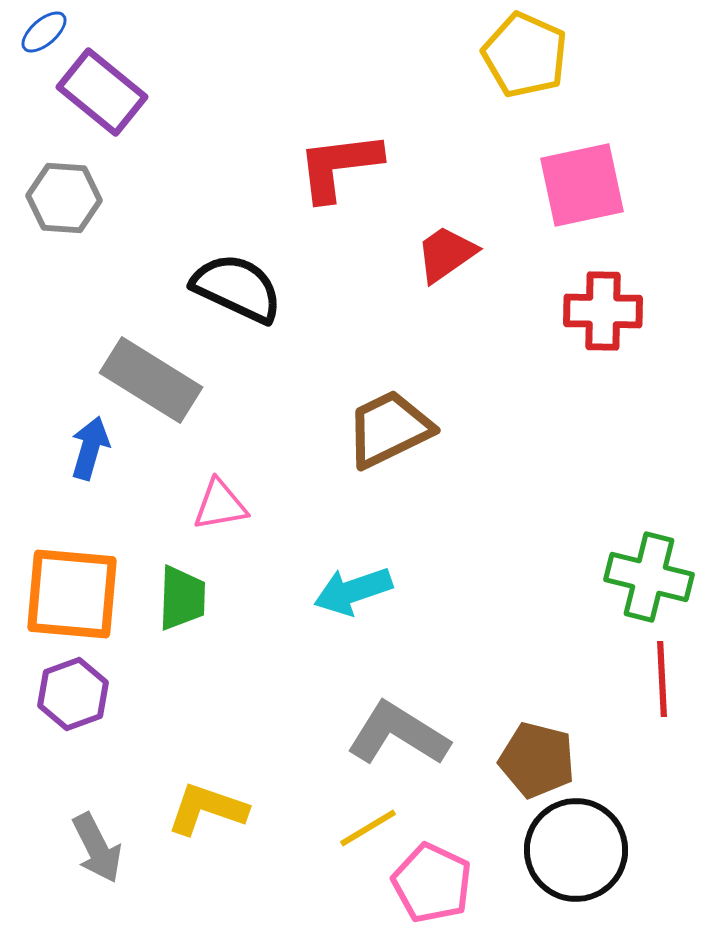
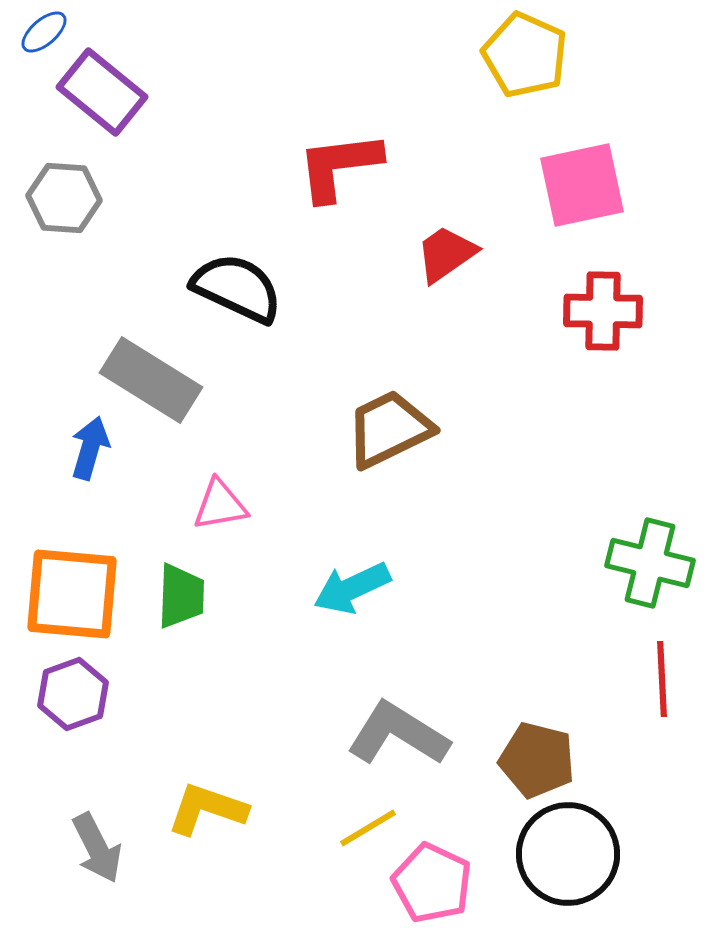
green cross: moved 1 px right, 14 px up
cyan arrow: moved 1 px left, 3 px up; rotated 6 degrees counterclockwise
green trapezoid: moved 1 px left, 2 px up
black circle: moved 8 px left, 4 px down
